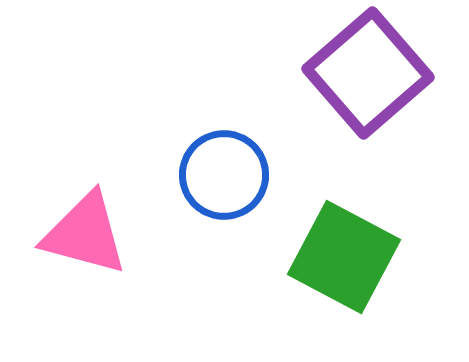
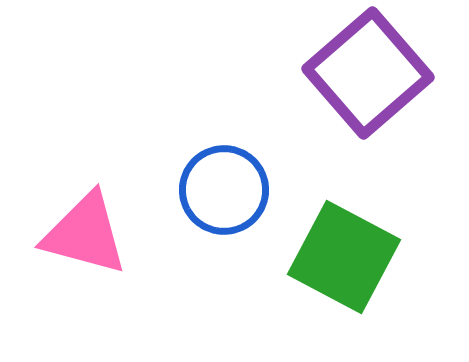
blue circle: moved 15 px down
